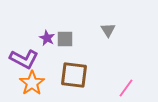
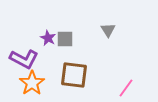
purple star: moved 1 px right
